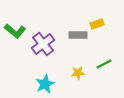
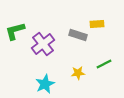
yellow rectangle: rotated 16 degrees clockwise
green L-shape: rotated 125 degrees clockwise
gray rectangle: rotated 18 degrees clockwise
